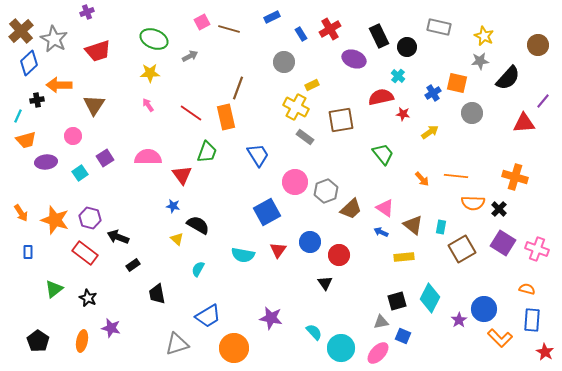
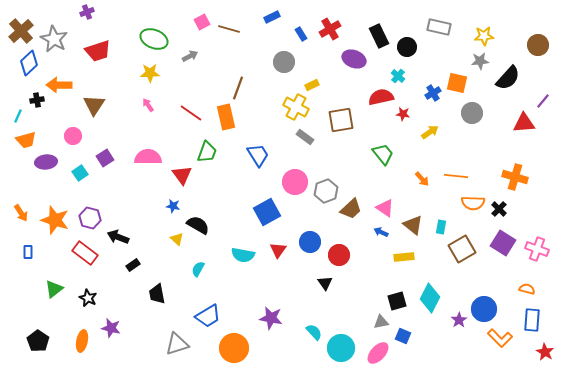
yellow star at (484, 36): rotated 30 degrees counterclockwise
